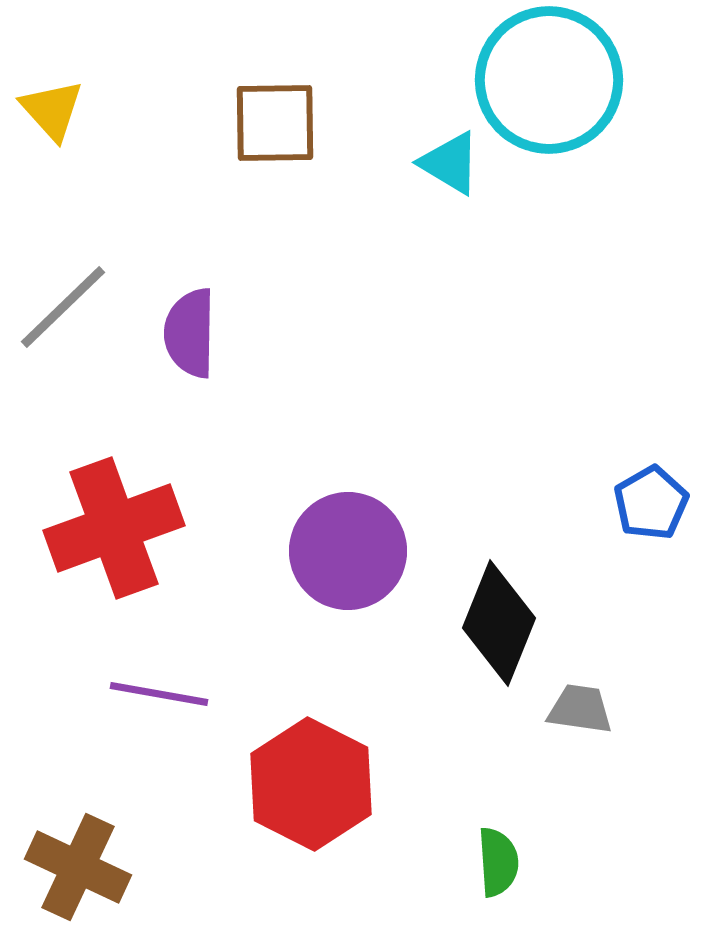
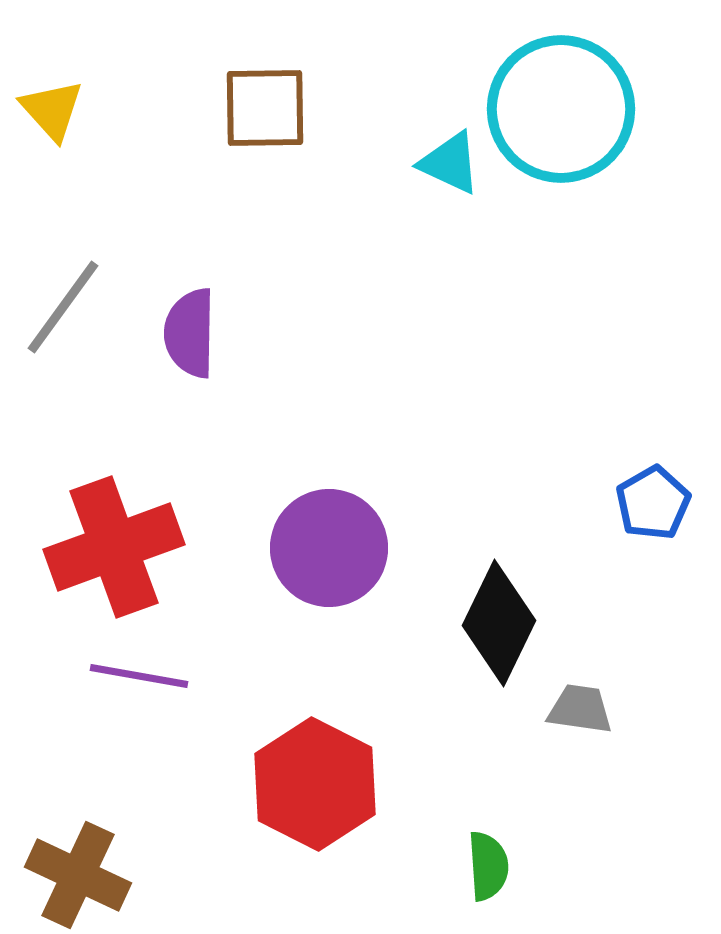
cyan circle: moved 12 px right, 29 px down
brown square: moved 10 px left, 15 px up
cyan triangle: rotated 6 degrees counterclockwise
gray line: rotated 10 degrees counterclockwise
blue pentagon: moved 2 px right
red cross: moved 19 px down
purple circle: moved 19 px left, 3 px up
black diamond: rotated 4 degrees clockwise
purple line: moved 20 px left, 18 px up
red hexagon: moved 4 px right
green semicircle: moved 10 px left, 4 px down
brown cross: moved 8 px down
